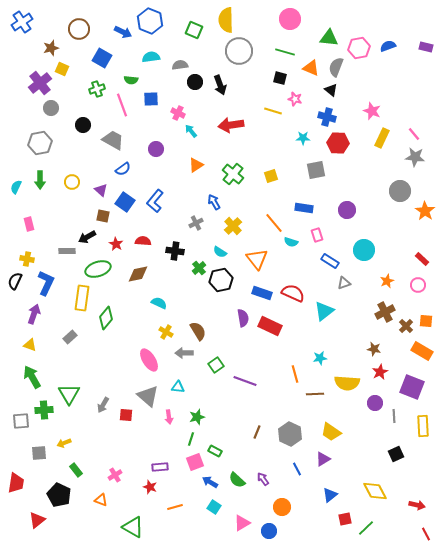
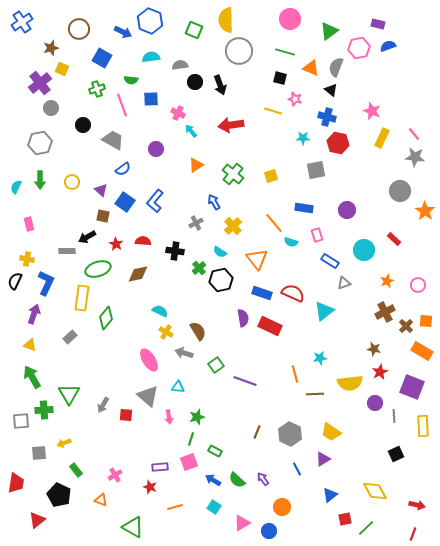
green triangle at (329, 38): moved 7 px up; rotated 42 degrees counterclockwise
purple rectangle at (426, 47): moved 48 px left, 23 px up
red hexagon at (338, 143): rotated 10 degrees clockwise
red rectangle at (422, 259): moved 28 px left, 20 px up
cyan semicircle at (159, 303): moved 1 px right, 8 px down
gray arrow at (184, 353): rotated 18 degrees clockwise
yellow semicircle at (347, 383): moved 3 px right; rotated 10 degrees counterclockwise
pink square at (195, 462): moved 6 px left
blue arrow at (210, 482): moved 3 px right, 2 px up
red line at (426, 534): moved 13 px left; rotated 48 degrees clockwise
